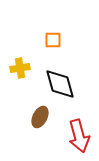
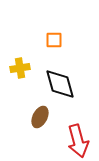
orange square: moved 1 px right
red arrow: moved 1 px left, 5 px down
